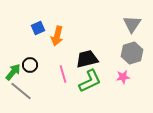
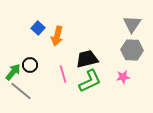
blue square: rotated 24 degrees counterclockwise
gray hexagon: moved 3 px up; rotated 20 degrees clockwise
